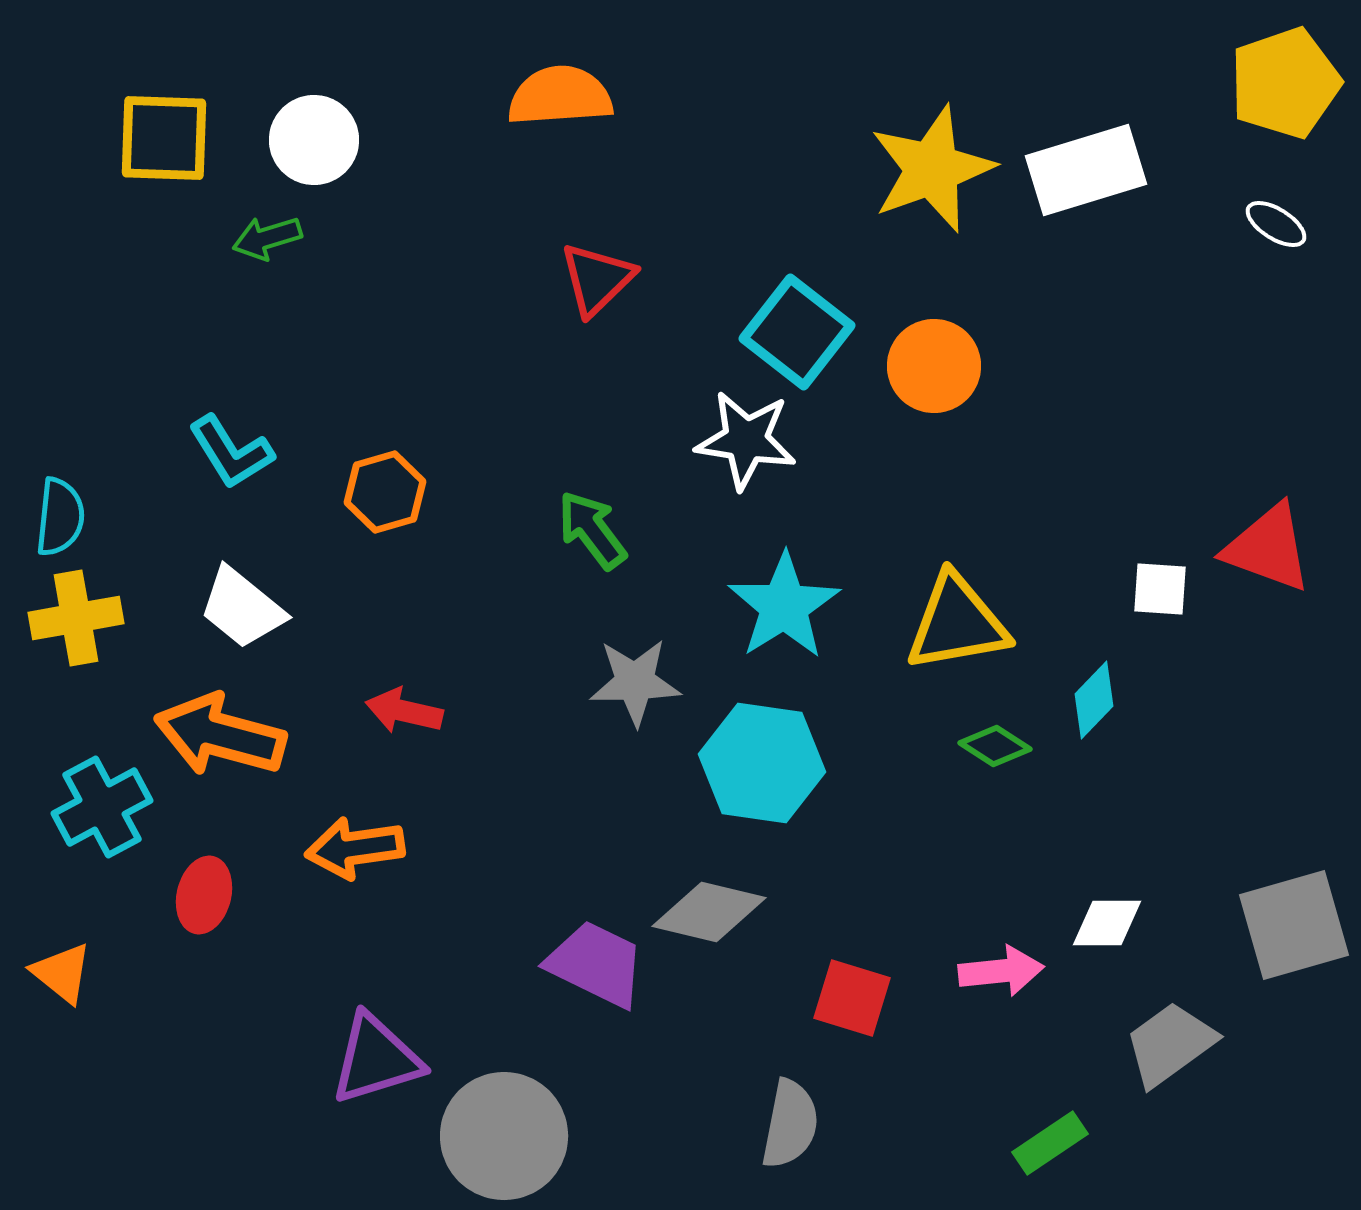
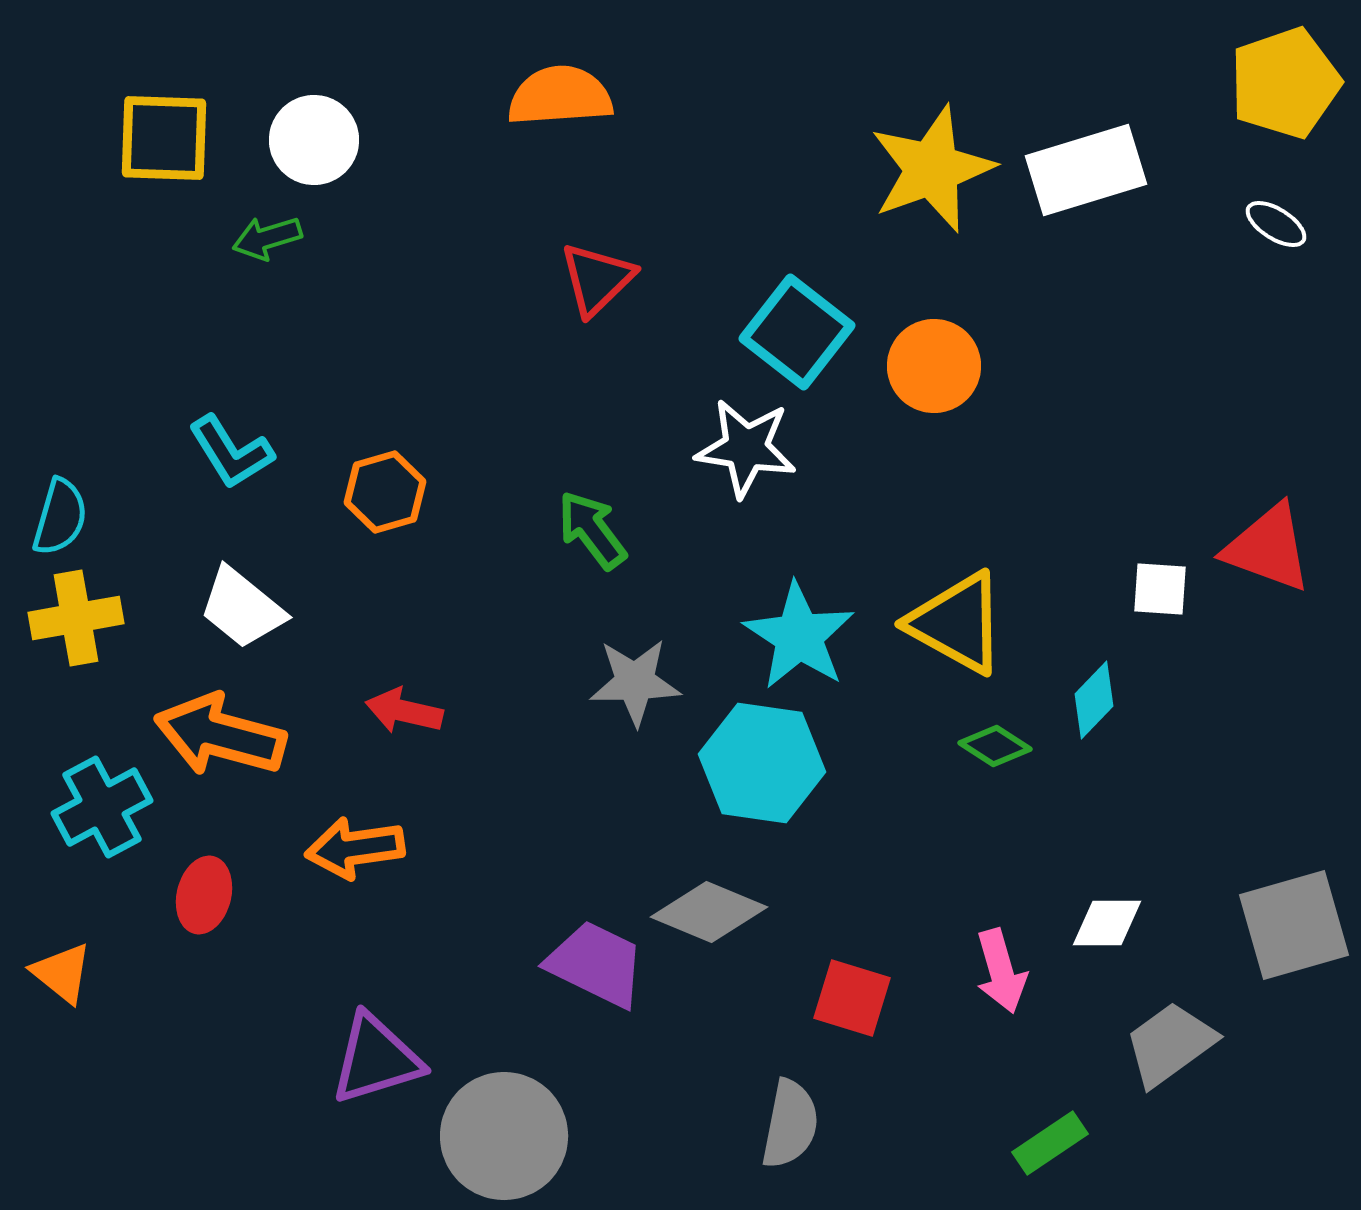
white star at (746, 440): moved 8 px down
cyan semicircle at (60, 517): rotated 10 degrees clockwise
cyan star at (784, 606): moved 15 px right, 30 px down; rotated 7 degrees counterclockwise
yellow triangle at (957, 623): rotated 39 degrees clockwise
gray diamond at (709, 912): rotated 9 degrees clockwise
pink arrow at (1001, 971): rotated 80 degrees clockwise
